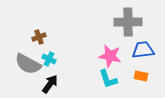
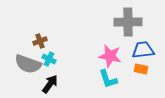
brown cross: moved 1 px right, 4 px down
gray semicircle: rotated 8 degrees counterclockwise
orange rectangle: moved 7 px up
